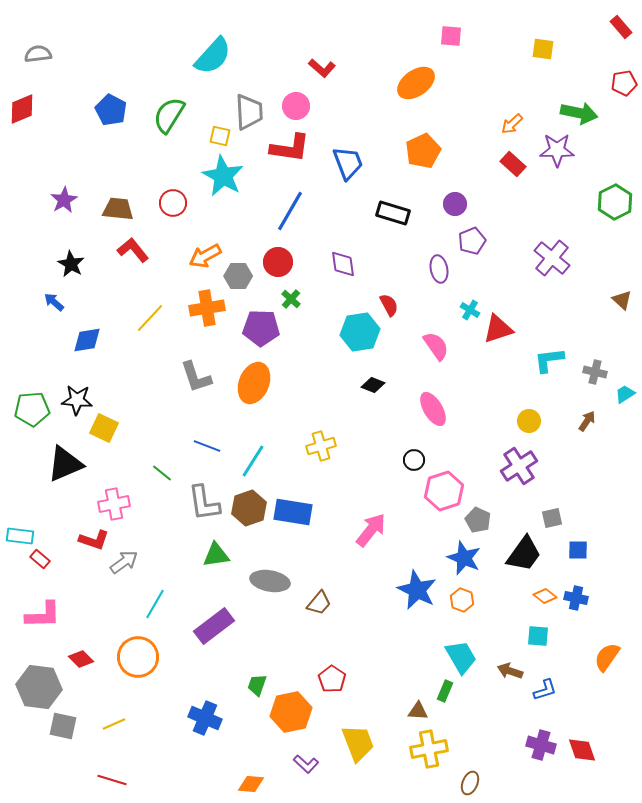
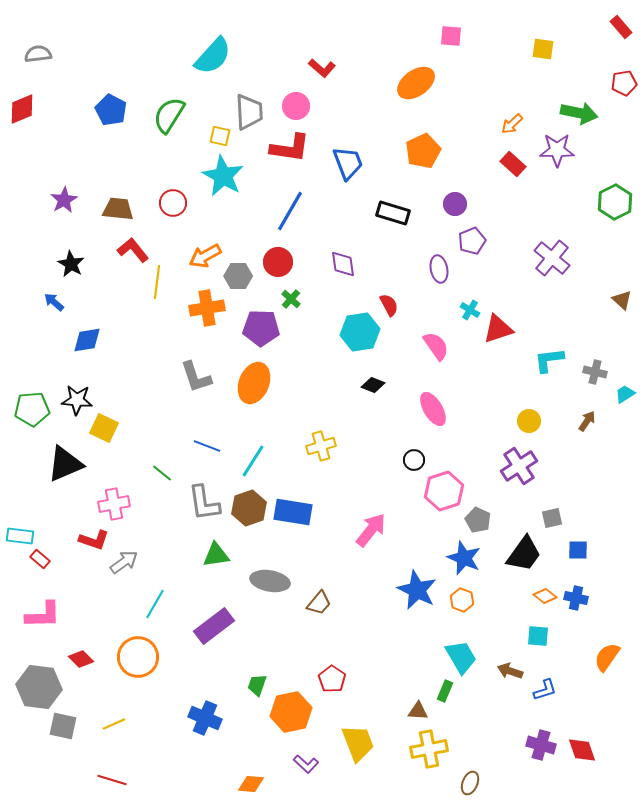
yellow line at (150, 318): moved 7 px right, 36 px up; rotated 36 degrees counterclockwise
